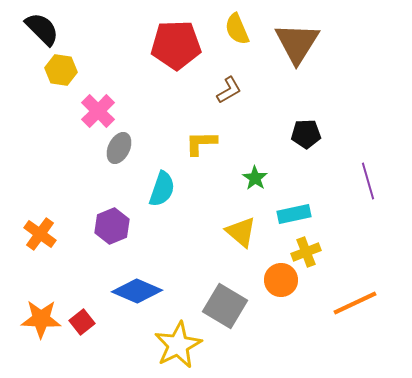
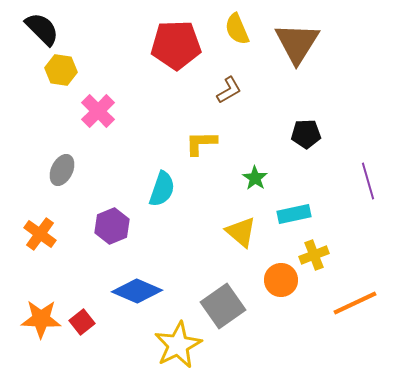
gray ellipse: moved 57 px left, 22 px down
yellow cross: moved 8 px right, 3 px down
gray square: moved 2 px left; rotated 24 degrees clockwise
